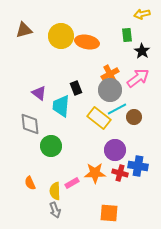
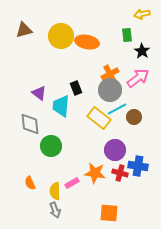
orange star: rotated 10 degrees clockwise
